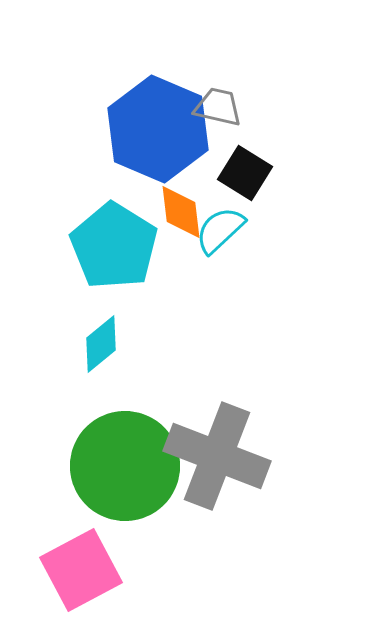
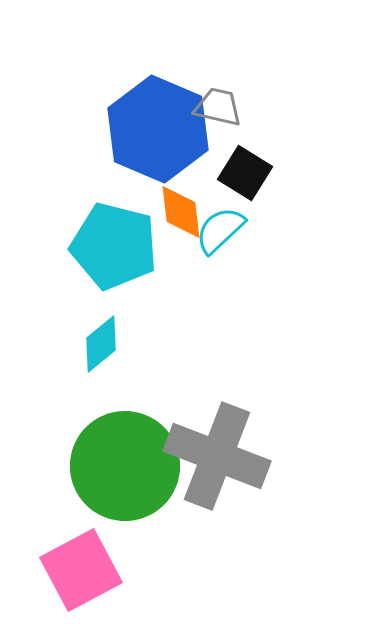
cyan pentagon: rotated 18 degrees counterclockwise
